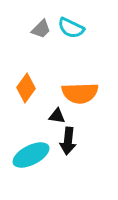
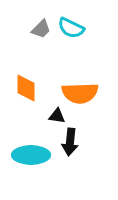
orange diamond: rotated 36 degrees counterclockwise
black arrow: moved 2 px right, 1 px down
cyan ellipse: rotated 27 degrees clockwise
